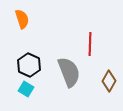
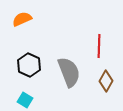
orange semicircle: rotated 96 degrees counterclockwise
red line: moved 9 px right, 2 px down
brown diamond: moved 3 px left
cyan square: moved 1 px left, 11 px down
